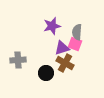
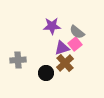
purple star: rotated 12 degrees clockwise
gray semicircle: rotated 56 degrees counterclockwise
pink square: rotated 32 degrees clockwise
brown cross: rotated 18 degrees clockwise
